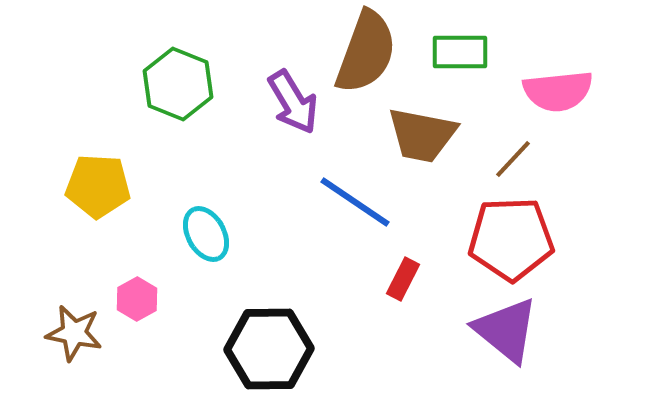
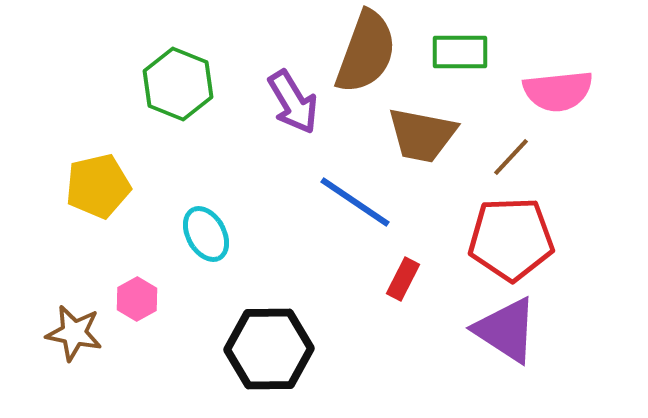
brown line: moved 2 px left, 2 px up
yellow pentagon: rotated 16 degrees counterclockwise
purple triangle: rotated 6 degrees counterclockwise
